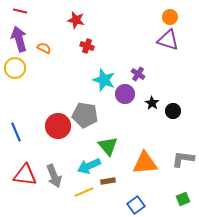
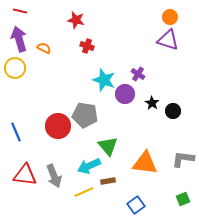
orange triangle: rotated 12 degrees clockwise
